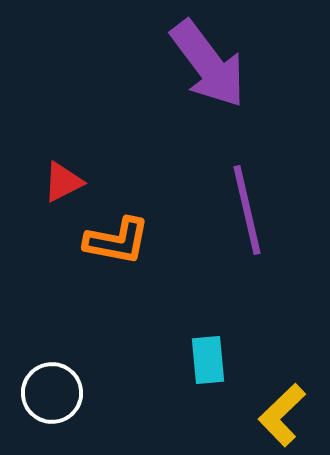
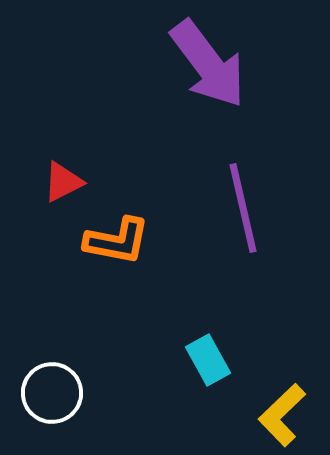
purple line: moved 4 px left, 2 px up
cyan rectangle: rotated 24 degrees counterclockwise
